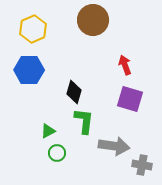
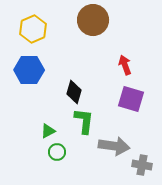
purple square: moved 1 px right
green circle: moved 1 px up
